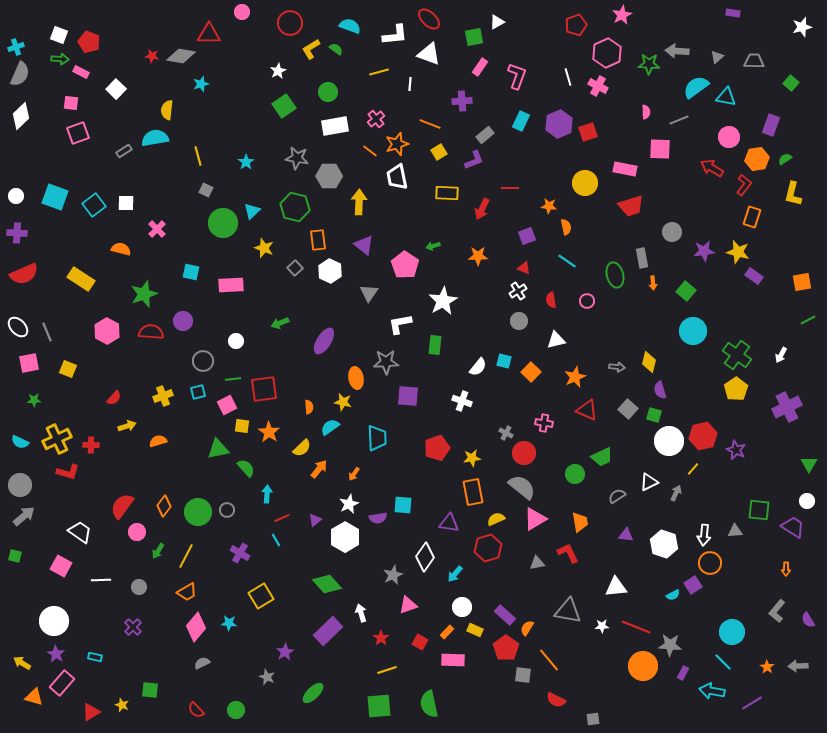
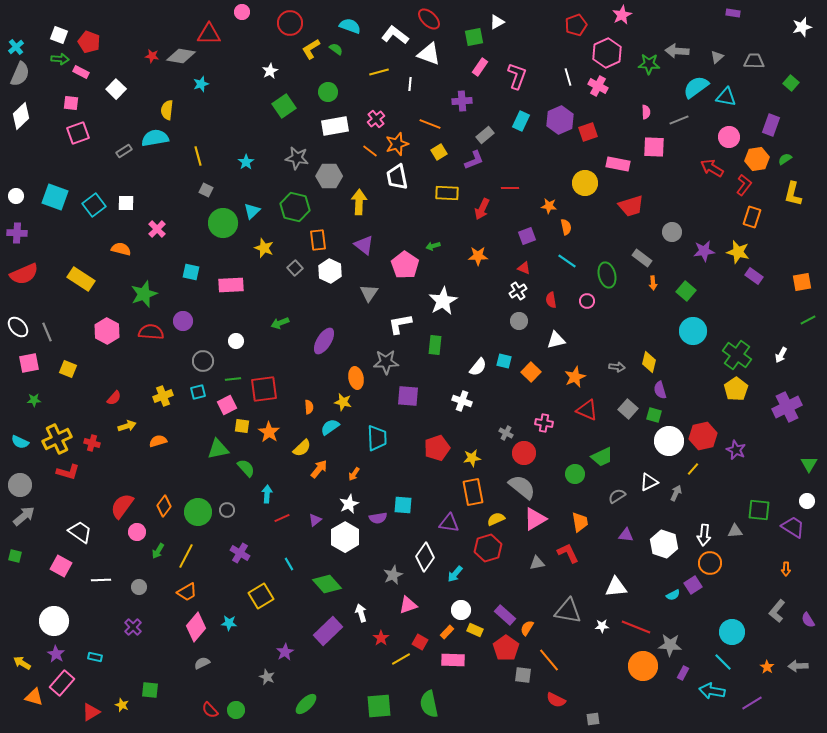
white L-shape at (395, 35): rotated 136 degrees counterclockwise
cyan cross at (16, 47): rotated 21 degrees counterclockwise
white star at (278, 71): moved 8 px left
purple hexagon at (559, 124): moved 1 px right, 4 px up
pink square at (660, 149): moved 6 px left, 2 px up
pink rectangle at (625, 169): moved 7 px left, 5 px up
gray rectangle at (642, 258): rotated 42 degrees counterclockwise
green ellipse at (615, 275): moved 8 px left
red cross at (91, 445): moved 1 px right, 2 px up; rotated 14 degrees clockwise
cyan line at (276, 540): moved 13 px right, 24 px down
white circle at (462, 607): moved 1 px left, 3 px down
yellow line at (387, 670): moved 14 px right, 11 px up; rotated 12 degrees counterclockwise
green ellipse at (313, 693): moved 7 px left, 11 px down
red semicircle at (196, 710): moved 14 px right
